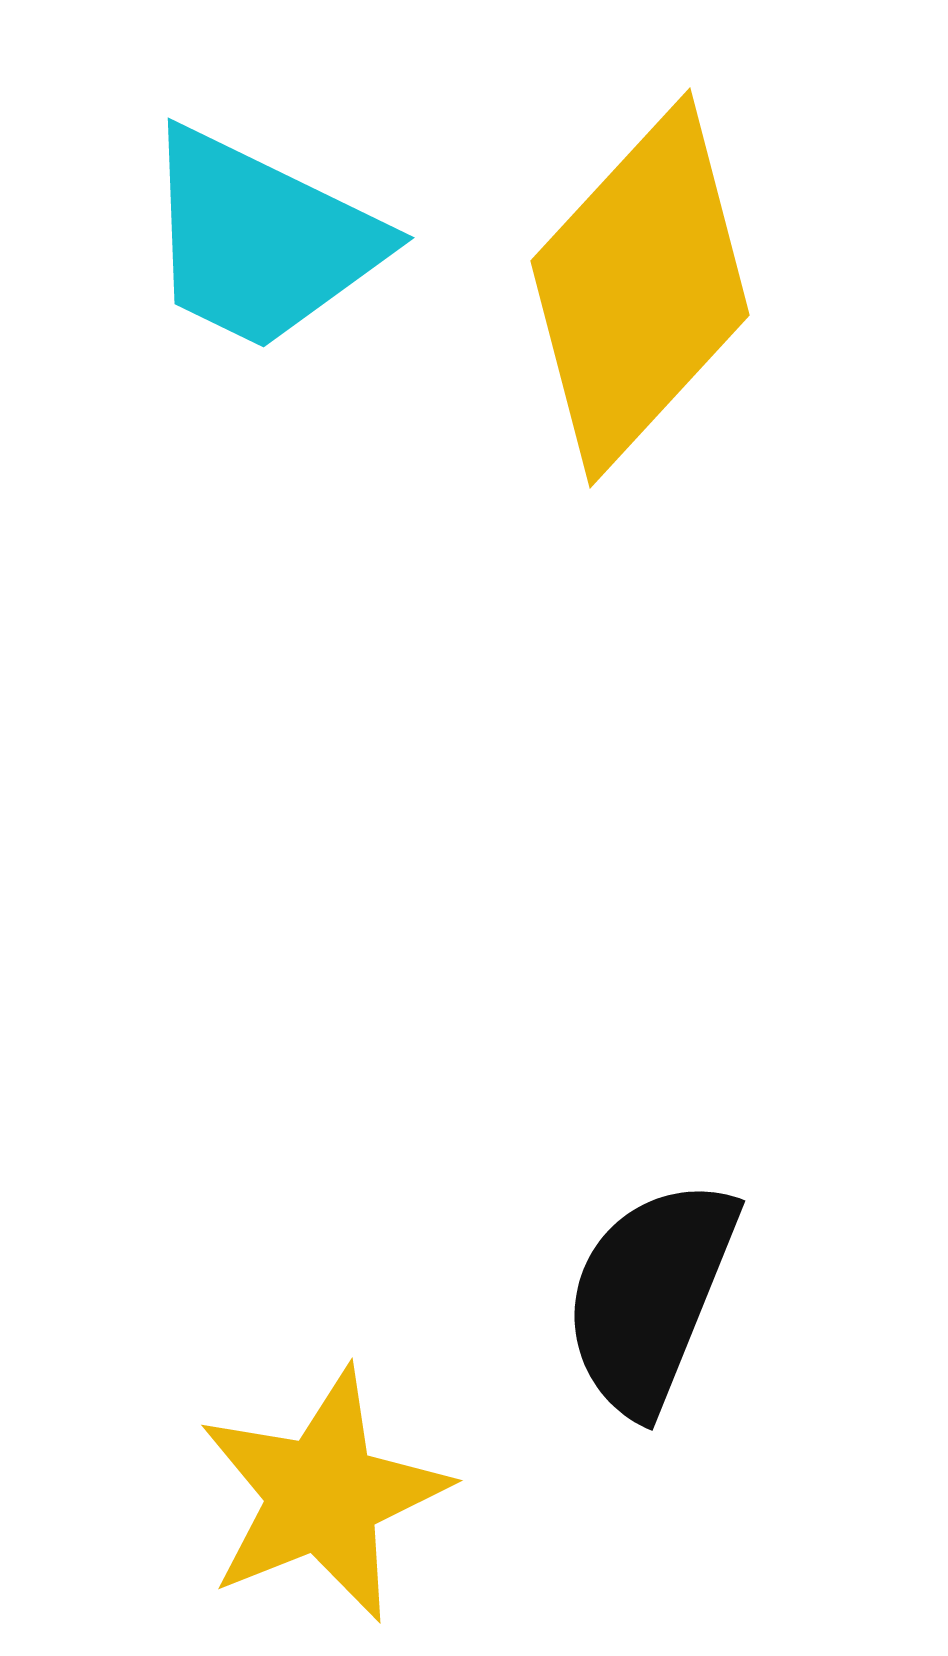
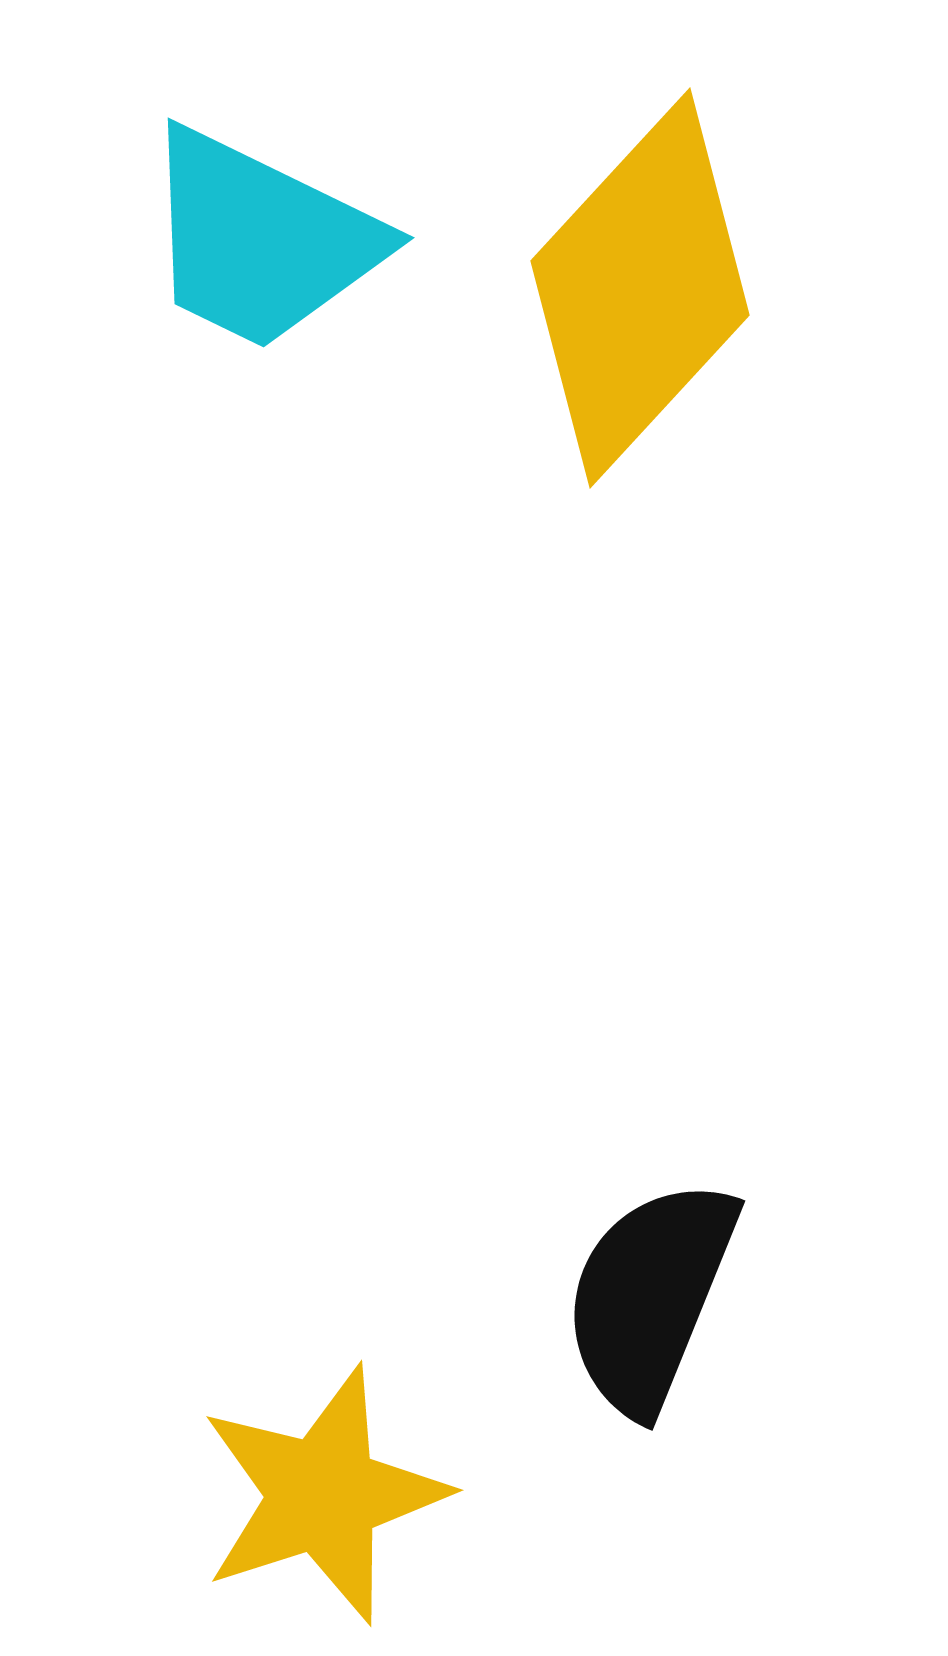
yellow star: rotated 4 degrees clockwise
